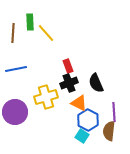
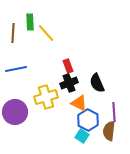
black semicircle: moved 1 px right
